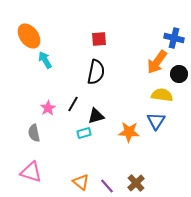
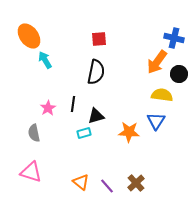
black line: rotated 21 degrees counterclockwise
